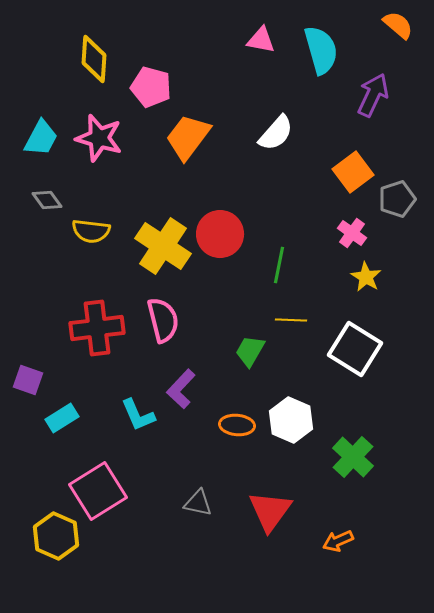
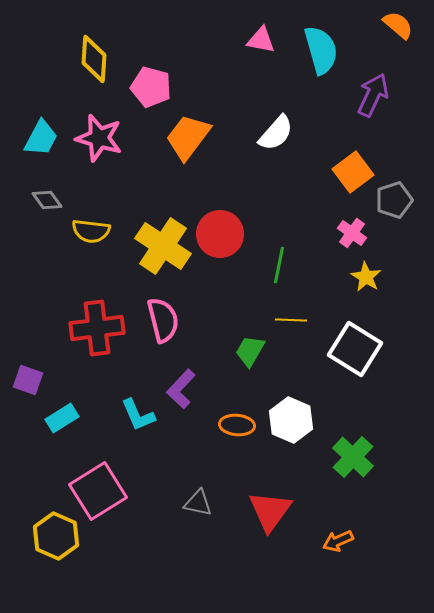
gray pentagon: moved 3 px left, 1 px down
